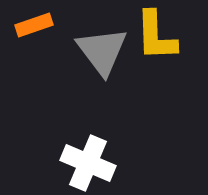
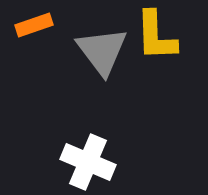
white cross: moved 1 px up
